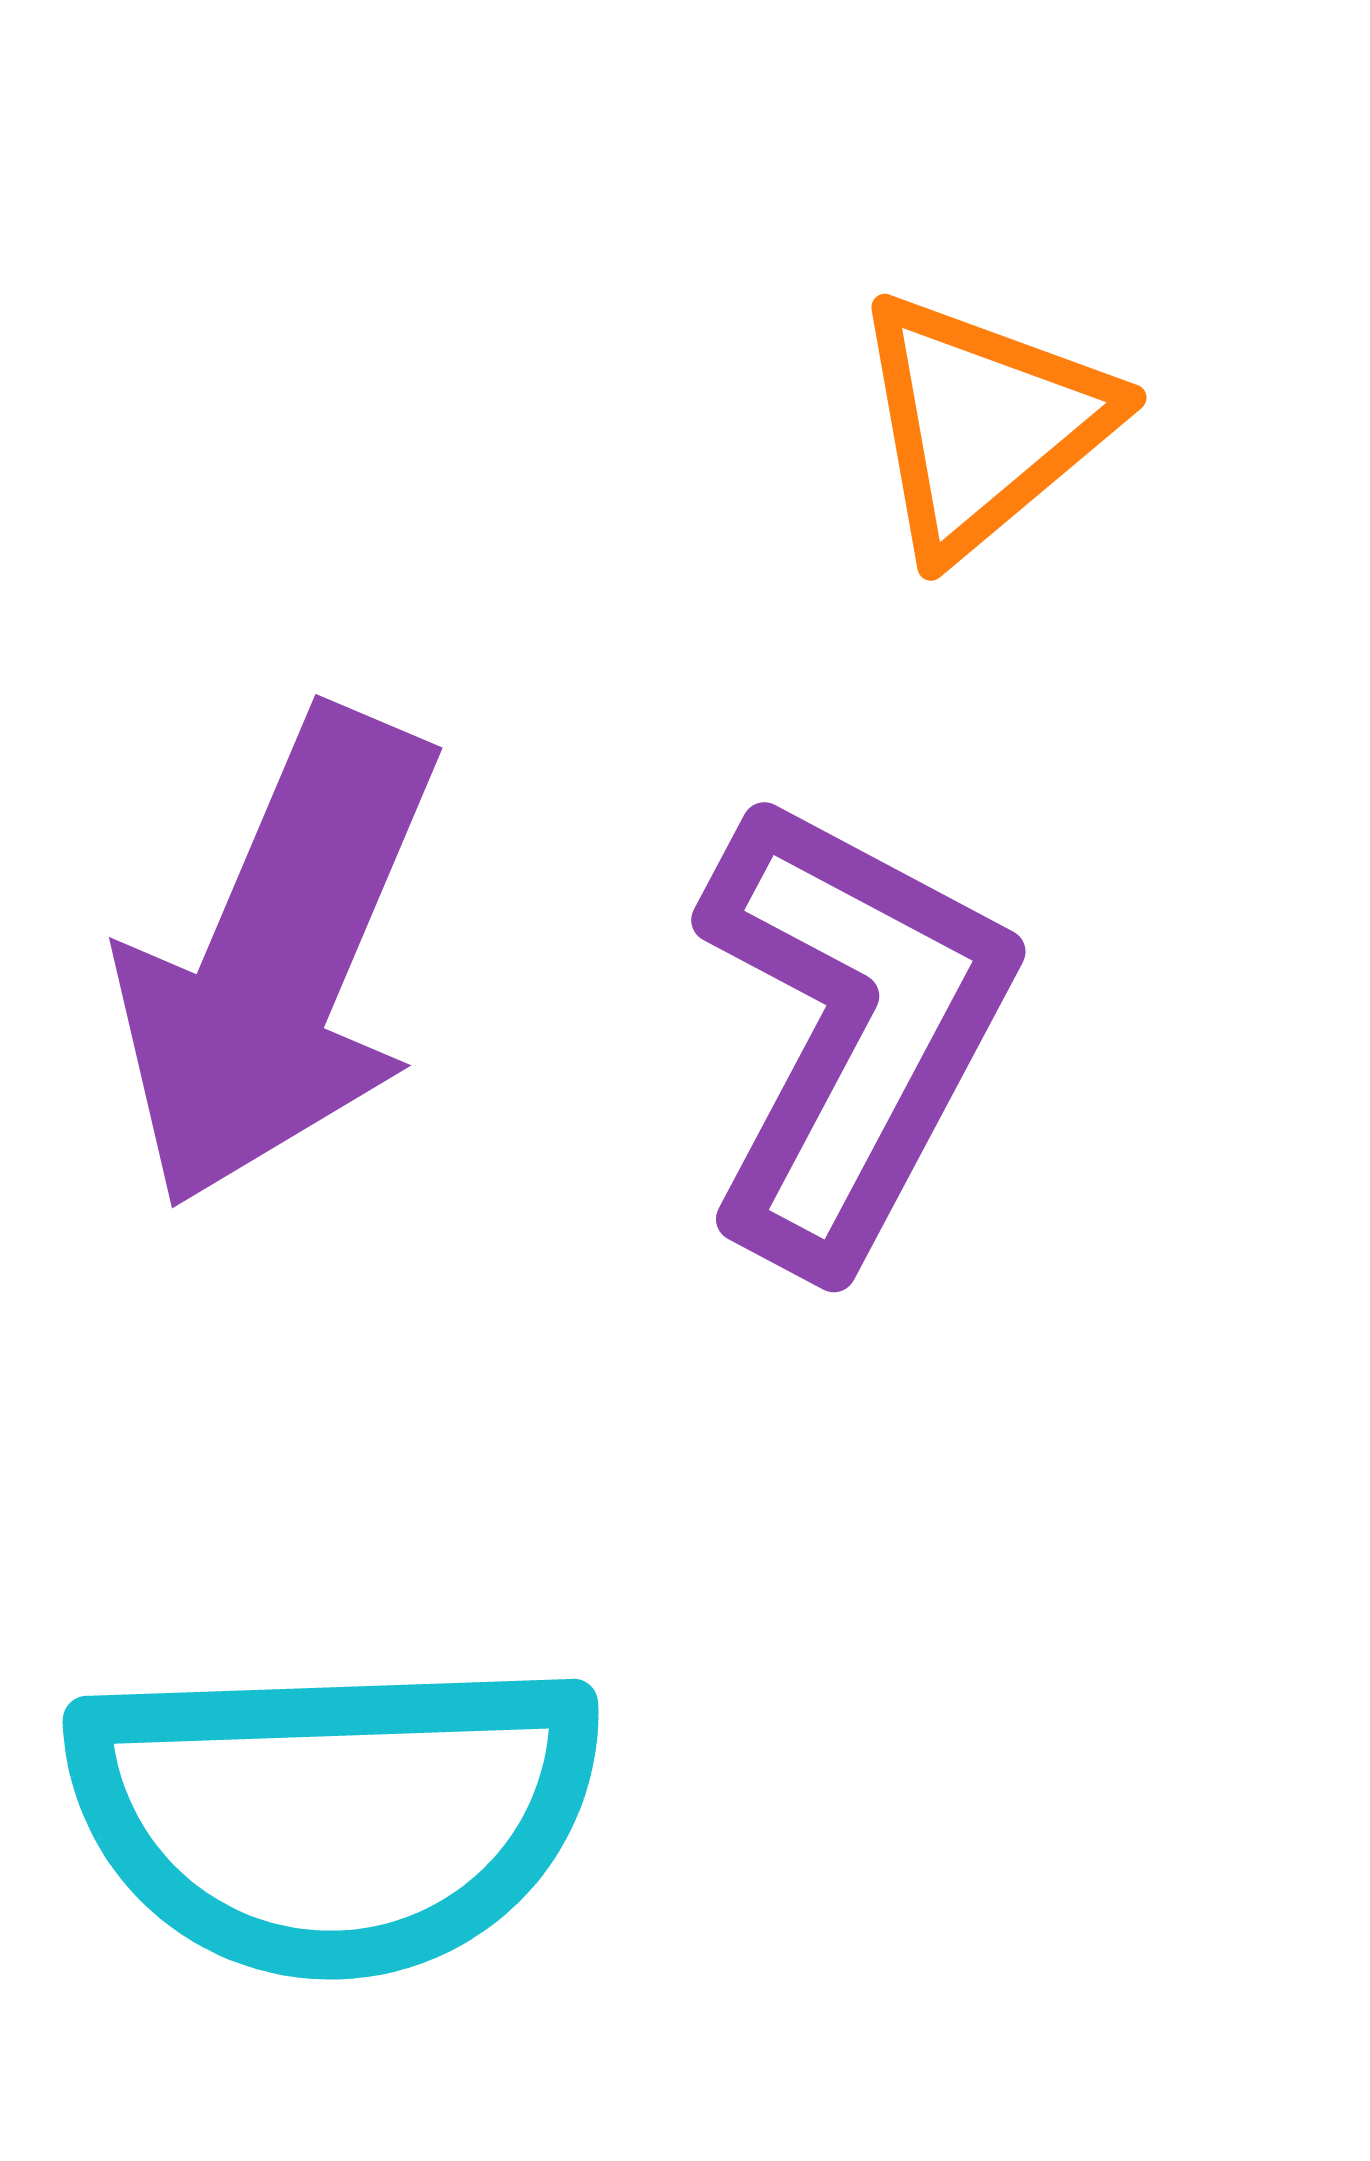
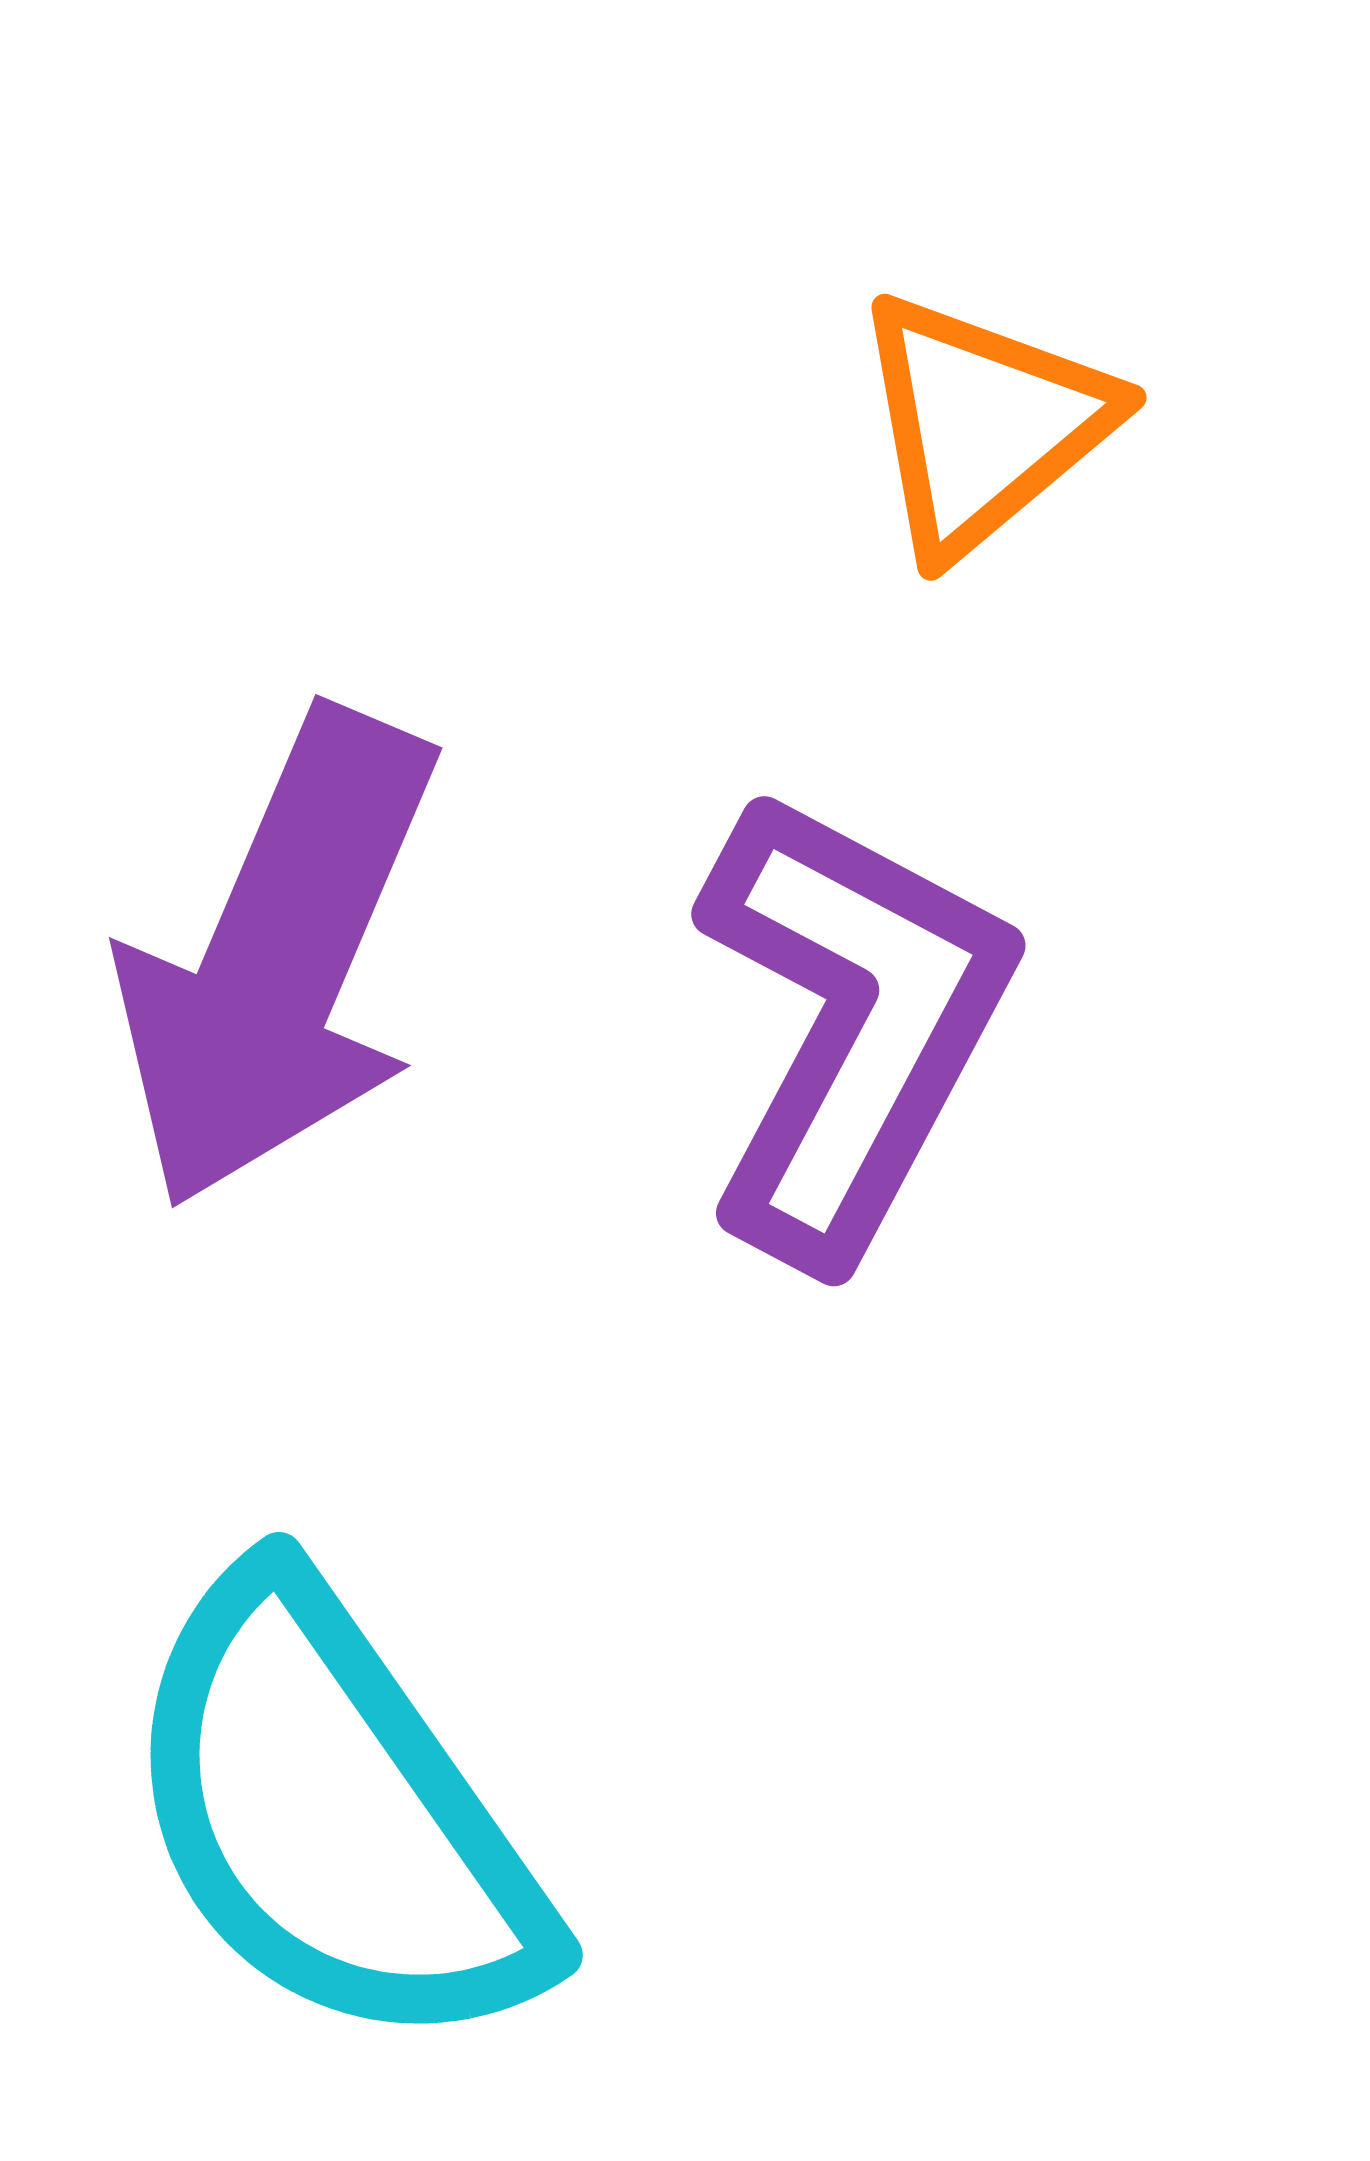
purple L-shape: moved 6 px up
cyan semicircle: rotated 57 degrees clockwise
